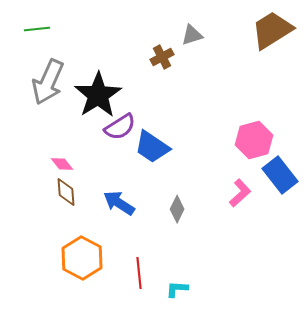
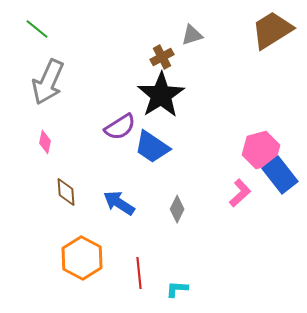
green line: rotated 45 degrees clockwise
black star: moved 63 px right
pink hexagon: moved 7 px right, 10 px down
pink diamond: moved 17 px left, 22 px up; rotated 50 degrees clockwise
